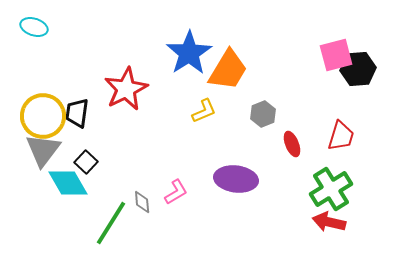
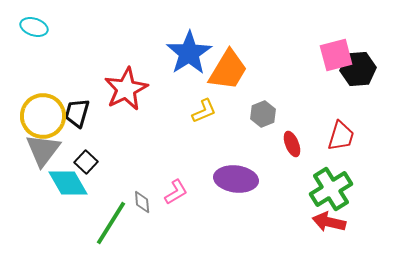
black trapezoid: rotated 8 degrees clockwise
